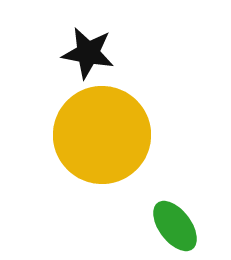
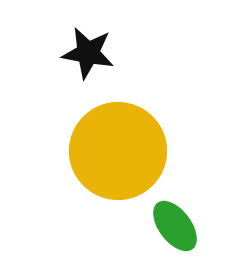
yellow circle: moved 16 px right, 16 px down
